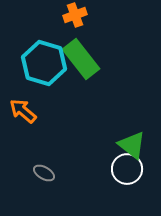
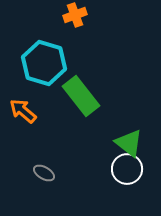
green rectangle: moved 37 px down
green triangle: moved 3 px left, 2 px up
